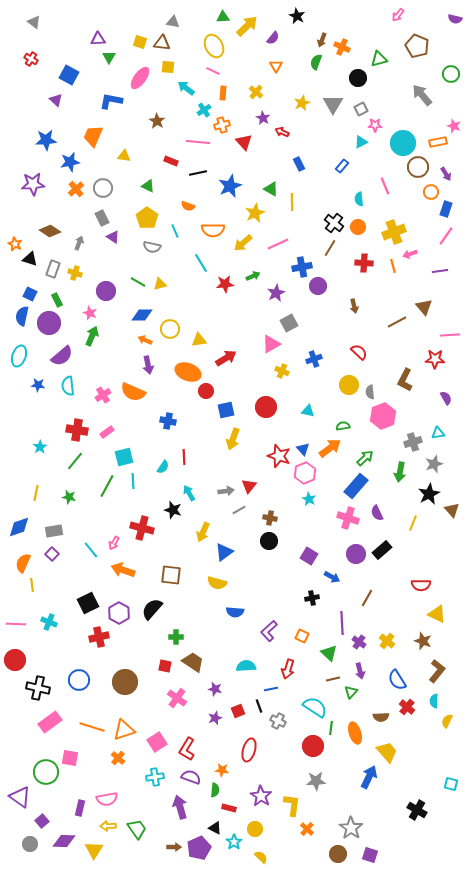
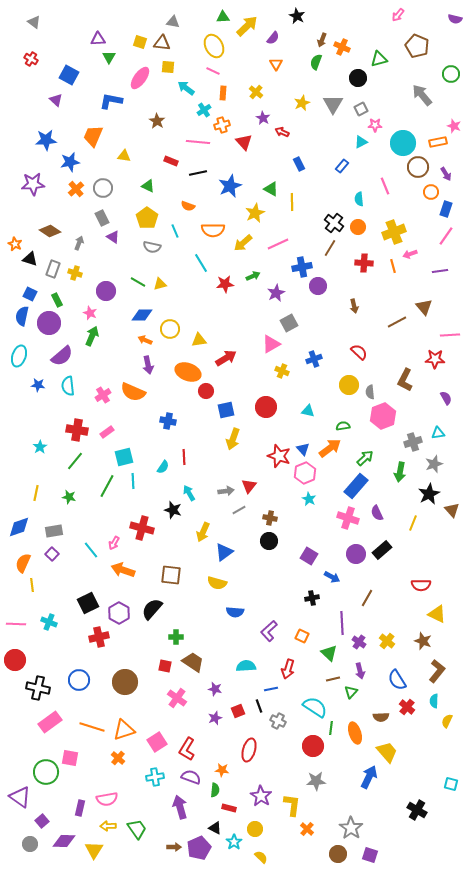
orange triangle at (276, 66): moved 2 px up
